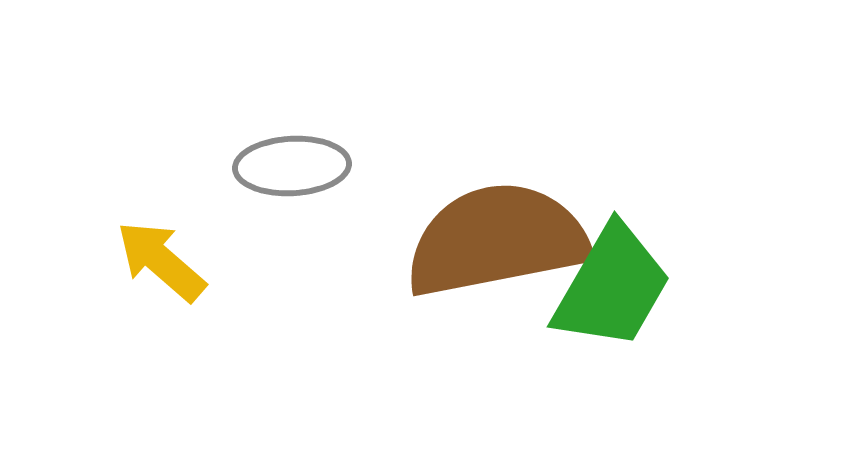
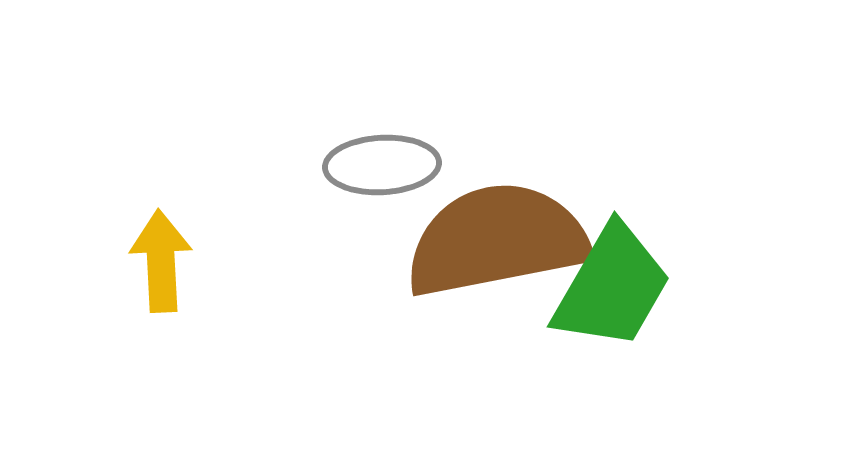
gray ellipse: moved 90 px right, 1 px up
yellow arrow: rotated 46 degrees clockwise
